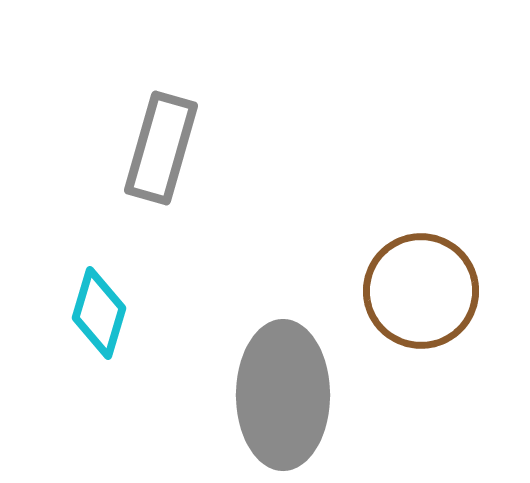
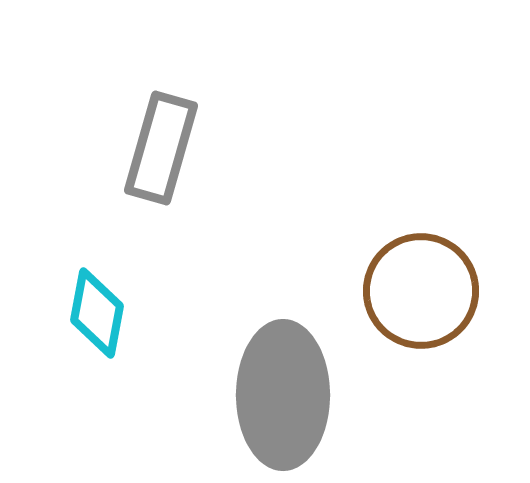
cyan diamond: moved 2 px left; rotated 6 degrees counterclockwise
